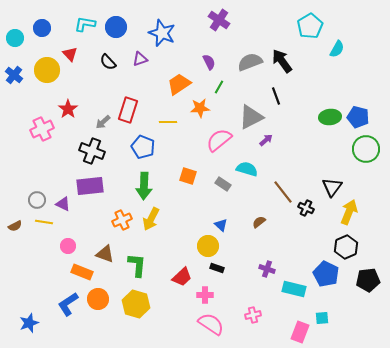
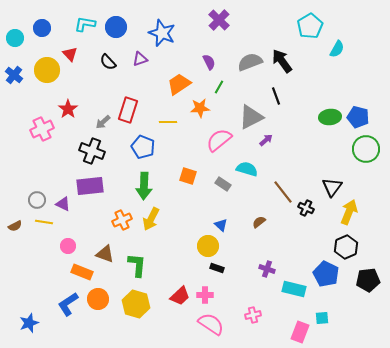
purple cross at (219, 20): rotated 10 degrees clockwise
red trapezoid at (182, 277): moved 2 px left, 19 px down
